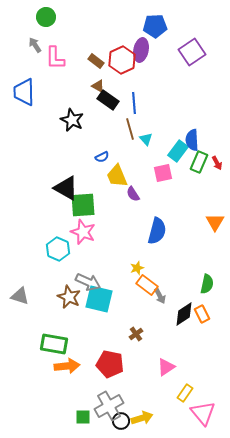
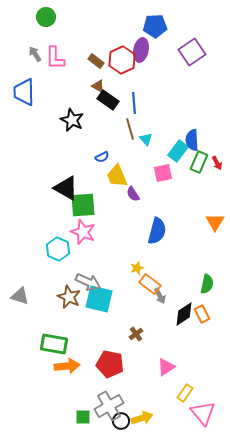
gray arrow at (35, 45): moved 9 px down
orange rectangle at (147, 285): moved 3 px right, 1 px up
